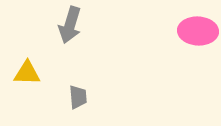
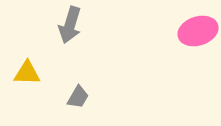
pink ellipse: rotated 21 degrees counterclockwise
gray trapezoid: rotated 35 degrees clockwise
